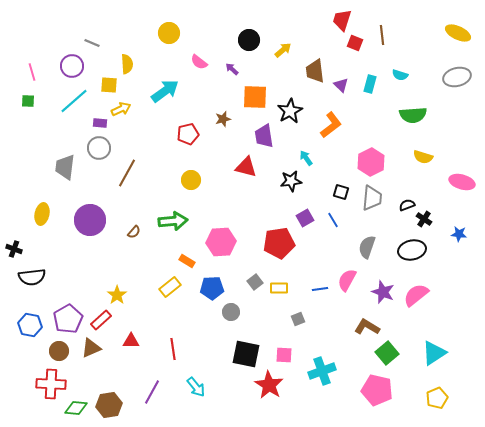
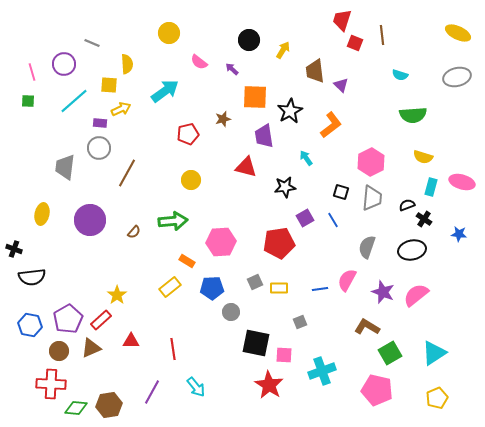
yellow arrow at (283, 50): rotated 18 degrees counterclockwise
purple circle at (72, 66): moved 8 px left, 2 px up
cyan rectangle at (370, 84): moved 61 px right, 103 px down
black star at (291, 181): moved 6 px left, 6 px down
gray square at (255, 282): rotated 14 degrees clockwise
gray square at (298, 319): moved 2 px right, 3 px down
green square at (387, 353): moved 3 px right; rotated 10 degrees clockwise
black square at (246, 354): moved 10 px right, 11 px up
